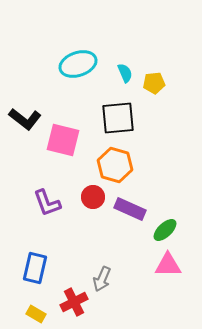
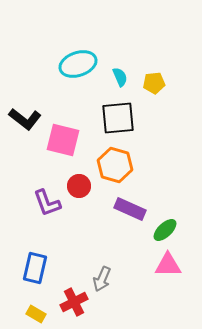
cyan semicircle: moved 5 px left, 4 px down
red circle: moved 14 px left, 11 px up
